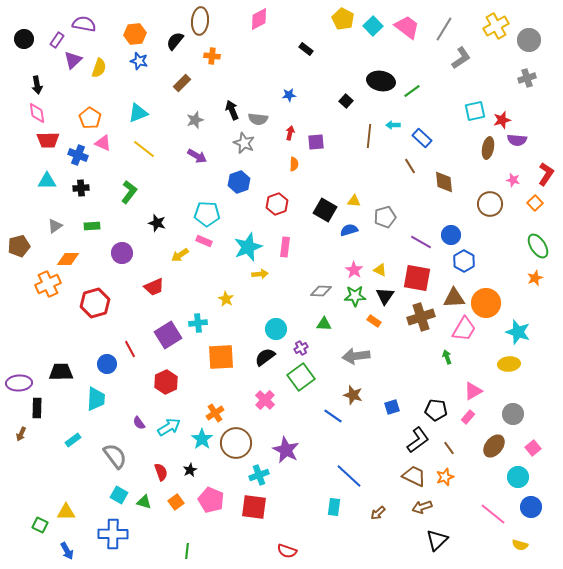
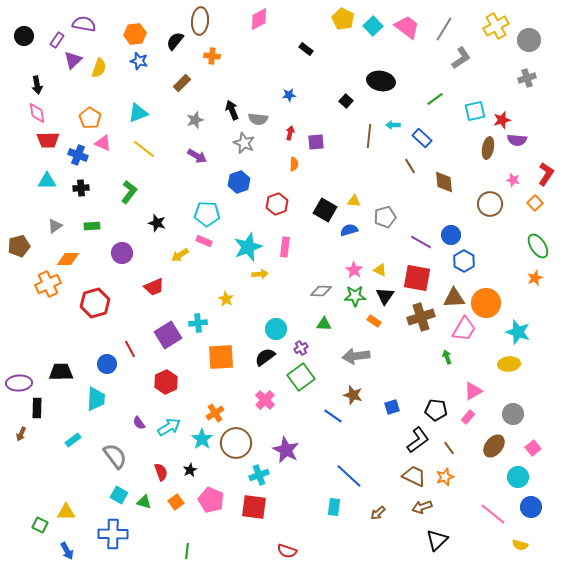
black circle at (24, 39): moved 3 px up
green line at (412, 91): moved 23 px right, 8 px down
